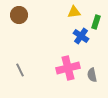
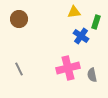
brown circle: moved 4 px down
gray line: moved 1 px left, 1 px up
